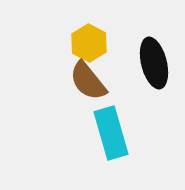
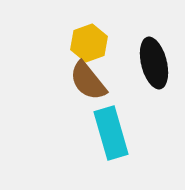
yellow hexagon: rotated 12 degrees clockwise
